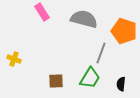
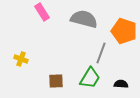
yellow cross: moved 7 px right
black semicircle: rotated 88 degrees clockwise
